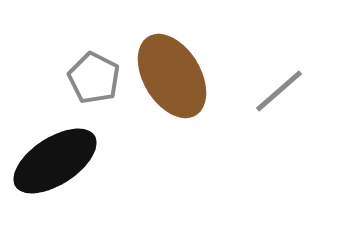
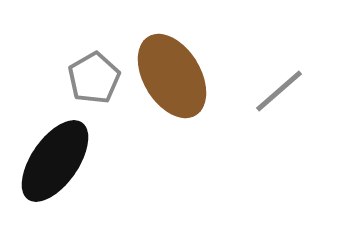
gray pentagon: rotated 15 degrees clockwise
black ellipse: rotated 22 degrees counterclockwise
